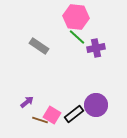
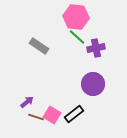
purple circle: moved 3 px left, 21 px up
brown line: moved 4 px left, 3 px up
